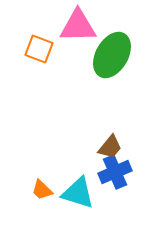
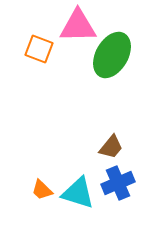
brown trapezoid: moved 1 px right
blue cross: moved 3 px right, 11 px down
